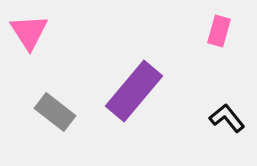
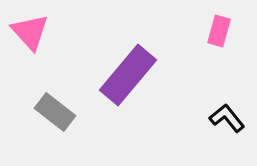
pink triangle: moved 1 px right; rotated 9 degrees counterclockwise
purple rectangle: moved 6 px left, 16 px up
